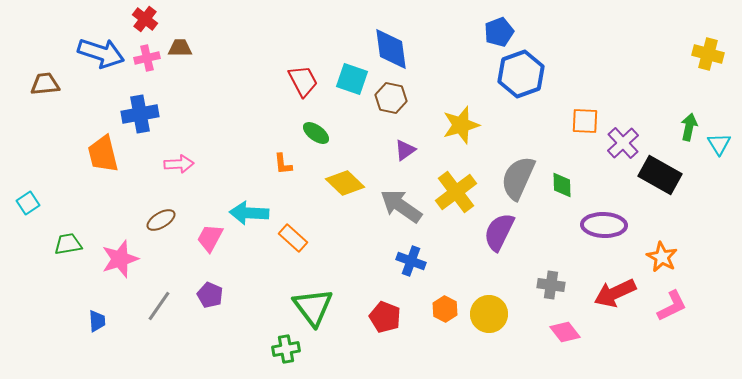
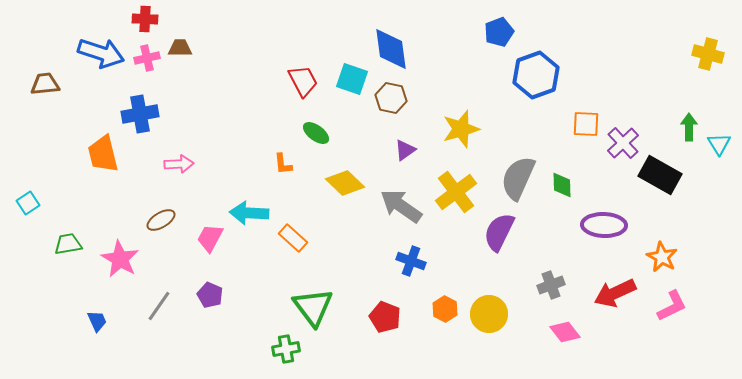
red cross at (145, 19): rotated 35 degrees counterclockwise
blue hexagon at (521, 74): moved 15 px right, 1 px down
orange square at (585, 121): moved 1 px right, 3 px down
yellow star at (461, 125): moved 4 px down
green arrow at (689, 127): rotated 12 degrees counterclockwise
pink star at (120, 259): rotated 24 degrees counterclockwise
gray cross at (551, 285): rotated 28 degrees counterclockwise
blue trapezoid at (97, 321): rotated 20 degrees counterclockwise
